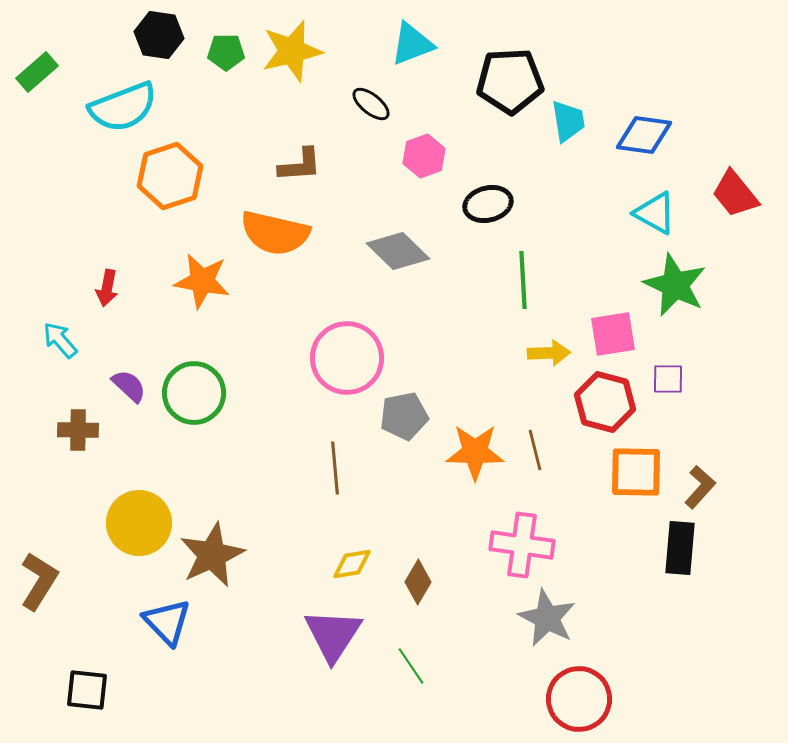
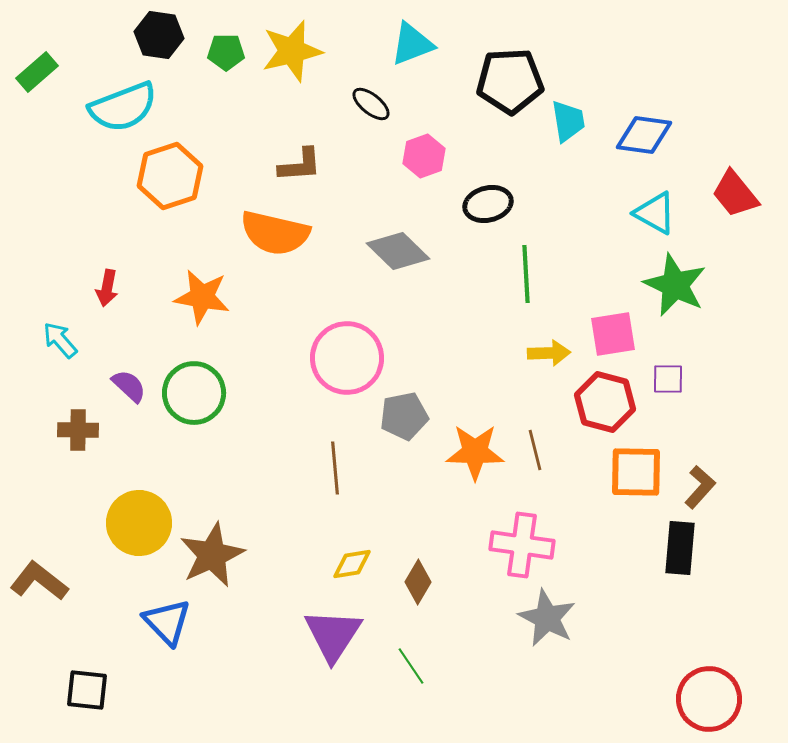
green line at (523, 280): moved 3 px right, 6 px up
orange star at (202, 281): moved 16 px down
brown L-shape at (39, 581): rotated 84 degrees counterclockwise
red circle at (579, 699): moved 130 px right
